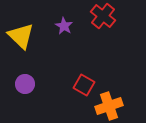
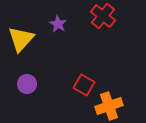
purple star: moved 6 px left, 2 px up
yellow triangle: moved 3 px down; rotated 28 degrees clockwise
purple circle: moved 2 px right
